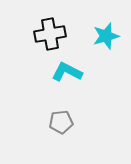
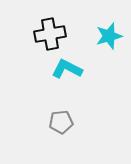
cyan star: moved 3 px right
cyan L-shape: moved 3 px up
